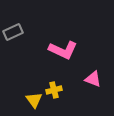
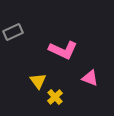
pink triangle: moved 3 px left, 1 px up
yellow cross: moved 1 px right, 7 px down; rotated 28 degrees counterclockwise
yellow triangle: moved 4 px right, 19 px up
